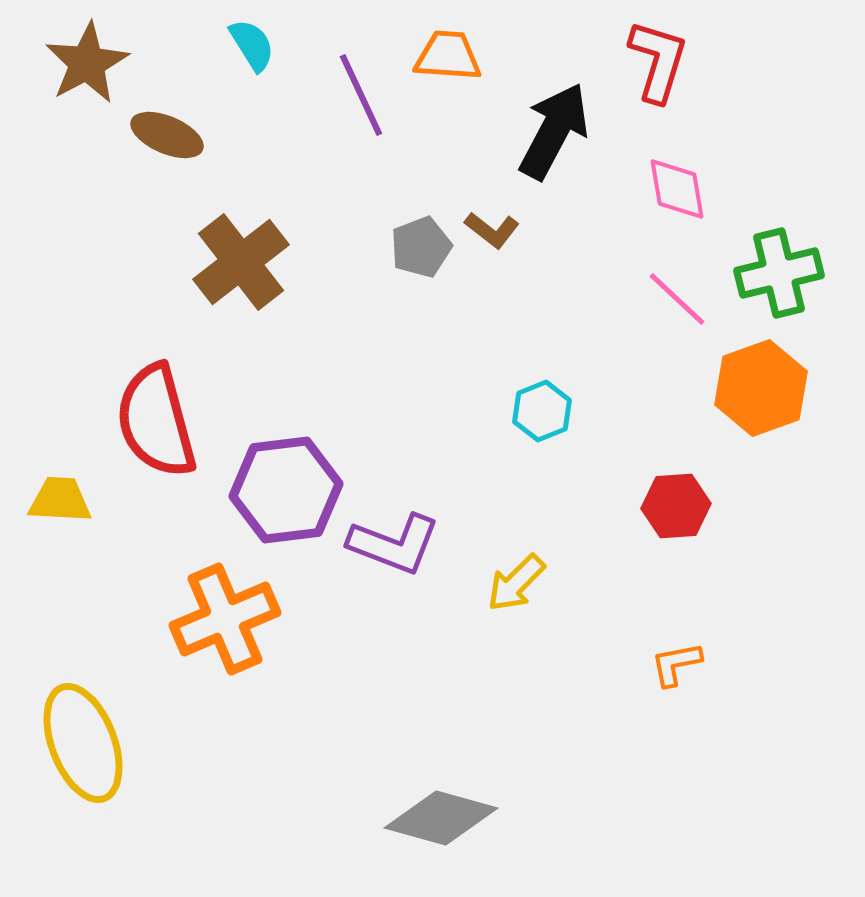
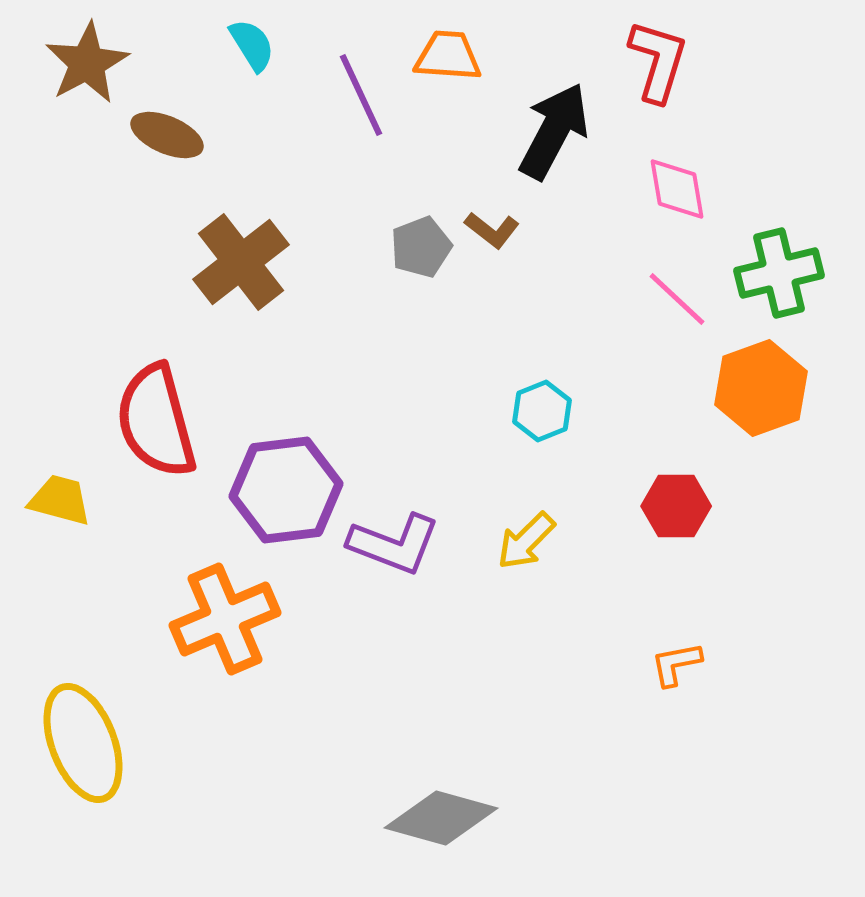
yellow trapezoid: rotated 12 degrees clockwise
red hexagon: rotated 4 degrees clockwise
yellow arrow: moved 10 px right, 42 px up
